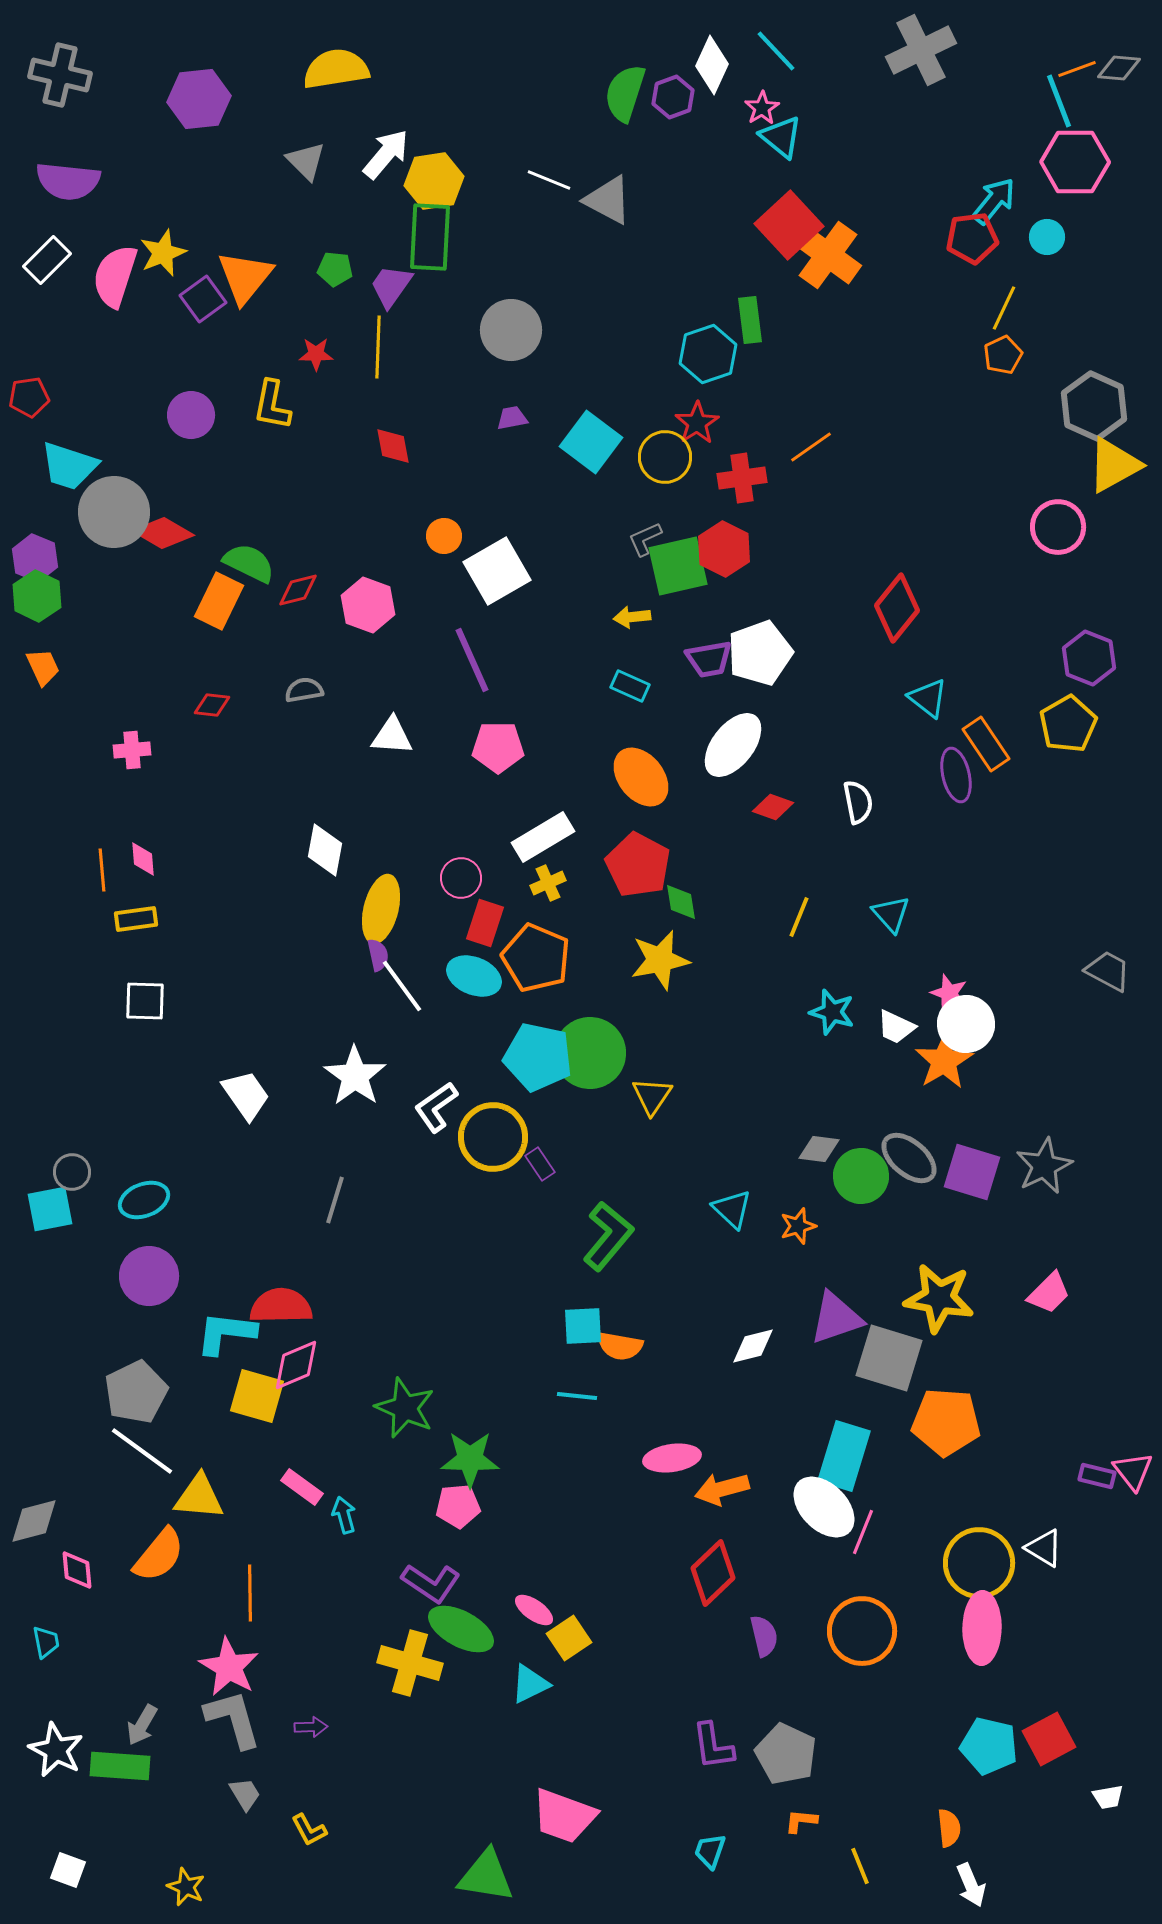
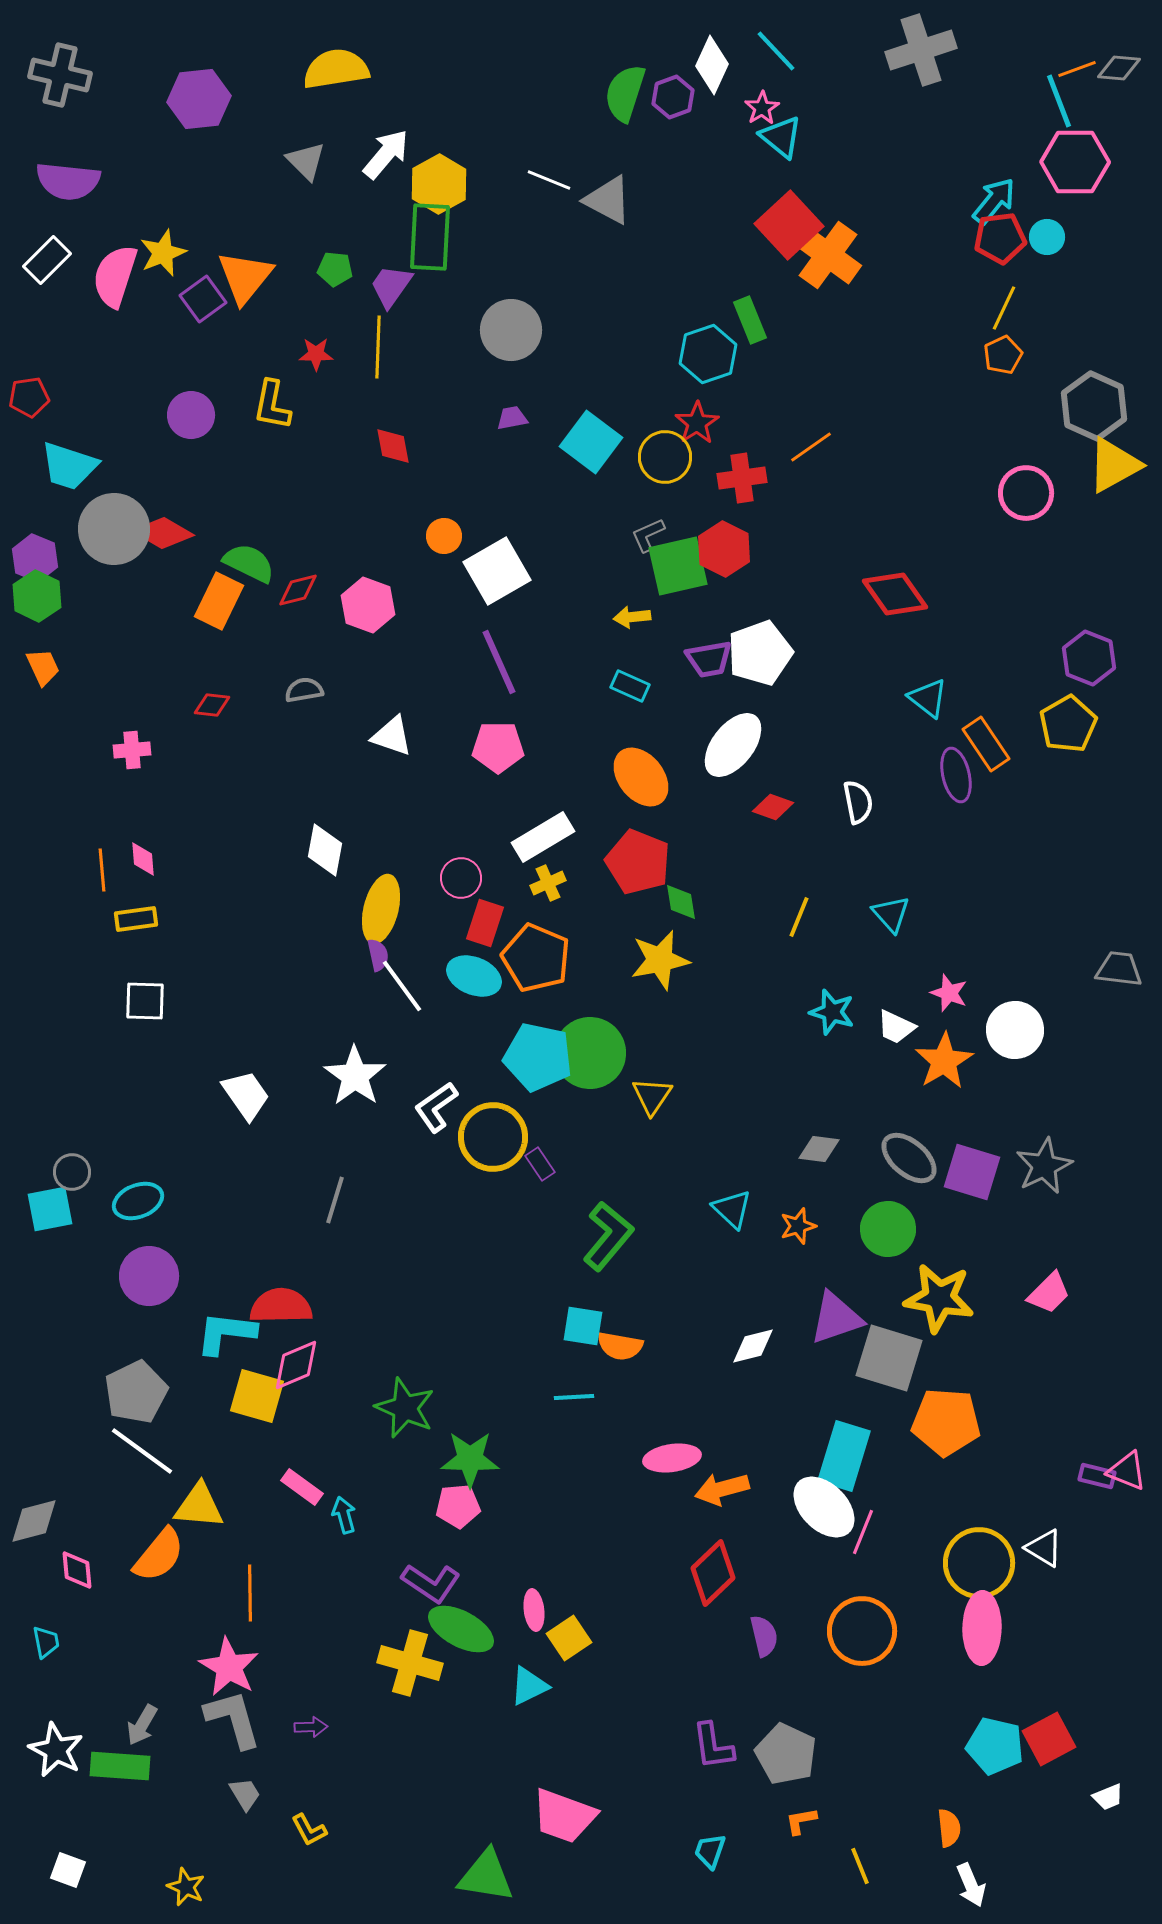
gray cross at (921, 50): rotated 8 degrees clockwise
yellow hexagon at (434, 181): moved 5 px right, 3 px down; rotated 20 degrees counterclockwise
red pentagon at (972, 238): moved 28 px right
green rectangle at (750, 320): rotated 15 degrees counterclockwise
gray circle at (114, 512): moved 17 px down
pink circle at (1058, 527): moved 32 px left, 34 px up
gray L-shape at (645, 539): moved 3 px right, 4 px up
red diamond at (897, 608): moved 2 px left, 14 px up; rotated 74 degrees counterclockwise
purple line at (472, 660): moved 27 px right, 2 px down
white triangle at (392, 736): rotated 15 degrees clockwise
red pentagon at (638, 865): moved 3 px up; rotated 6 degrees counterclockwise
gray trapezoid at (1108, 971): moved 11 px right, 2 px up; rotated 21 degrees counterclockwise
white circle at (966, 1024): moved 49 px right, 6 px down
green circle at (861, 1176): moved 27 px right, 53 px down
cyan ellipse at (144, 1200): moved 6 px left, 1 px down
cyan square at (583, 1326): rotated 12 degrees clockwise
cyan line at (577, 1396): moved 3 px left, 1 px down; rotated 9 degrees counterclockwise
pink triangle at (1133, 1471): moved 6 px left; rotated 30 degrees counterclockwise
yellow triangle at (199, 1497): moved 9 px down
pink ellipse at (534, 1610): rotated 48 degrees clockwise
cyan triangle at (530, 1684): moved 1 px left, 2 px down
cyan pentagon at (989, 1746): moved 6 px right
white trapezoid at (1108, 1797): rotated 12 degrees counterclockwise
orange L-shape at (801, 1821): rotated 16 degrees counterclockwise
